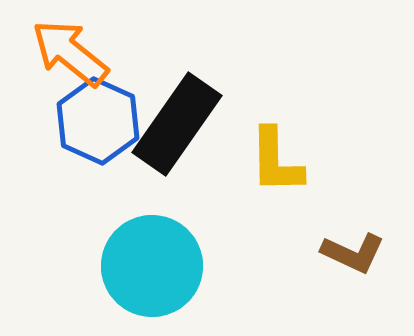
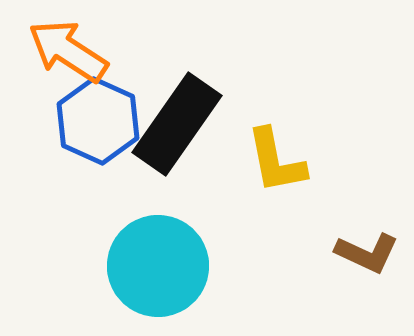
orange arrow: moved 2 px left, 2 px up; rotated 6 degrees counterclockwise
yellow L-shape: rotated 10 degrees counterclockwise
brown L-shape: moved 14 px right
cyan circle: moved 6 px right
